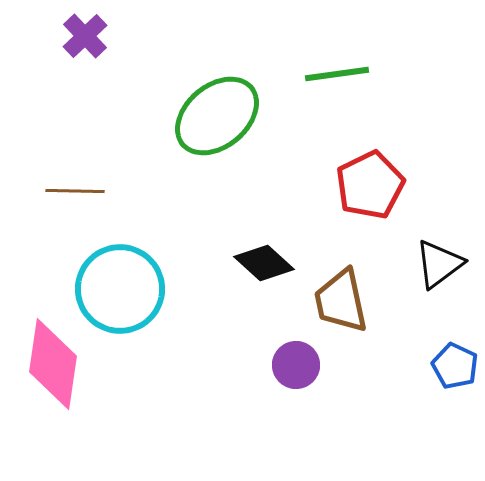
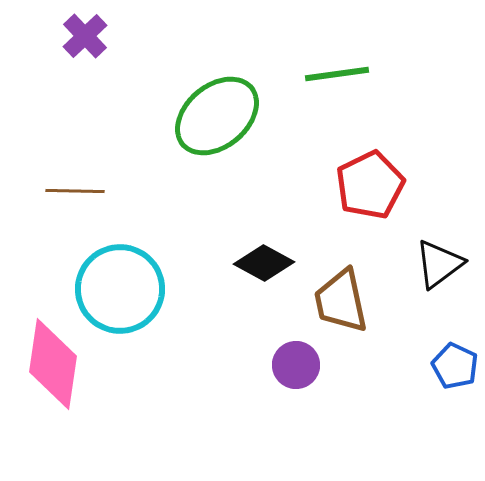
black diamond: rotated 14 degrees counterclockwise
